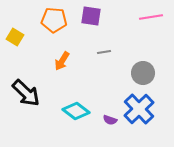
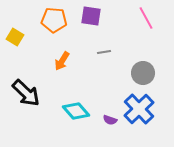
pink line: moved 5 px left, 1 px down; rotated 70 degrees clockwise
cyan diamond: rotated 12 degrees clockwise
